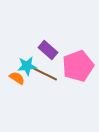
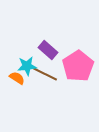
pink pentagon: rotated 12 degrees counterclockwise
